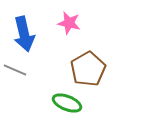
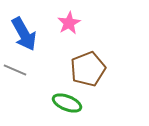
pink star: rotated 30 degrees clockwise
blue arrow: rotated 16 degrees counterclockwise
brown pentagon: rotated 8 degrees clockwise
